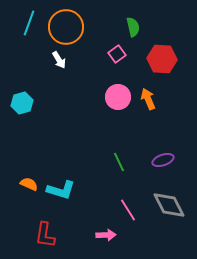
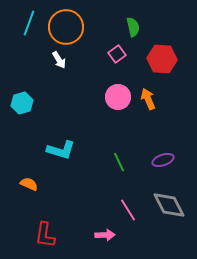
cyan L-shape: moved 40 px up
pink arrow: moved 1 px left
